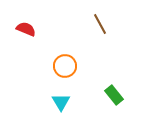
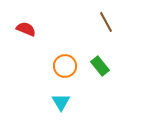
brown line: moved 6 px right, 2 px up
green rectangle: moved 14 px left, 29 px up
